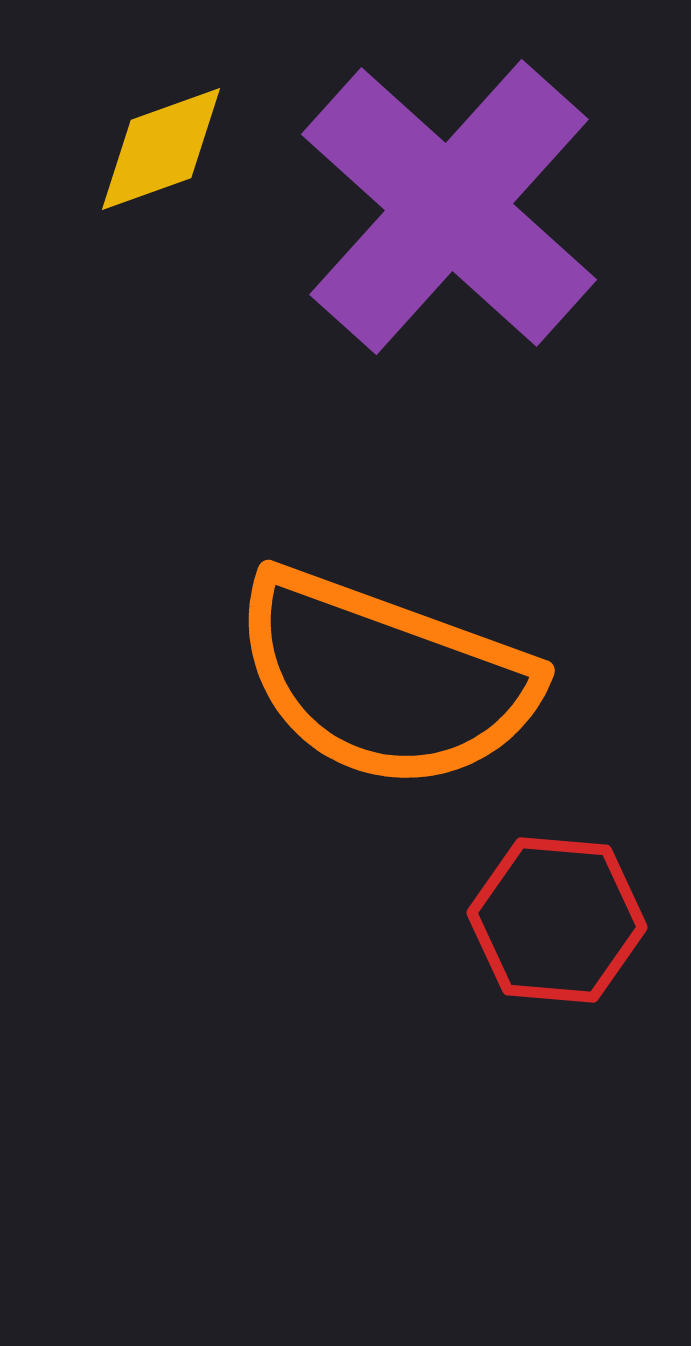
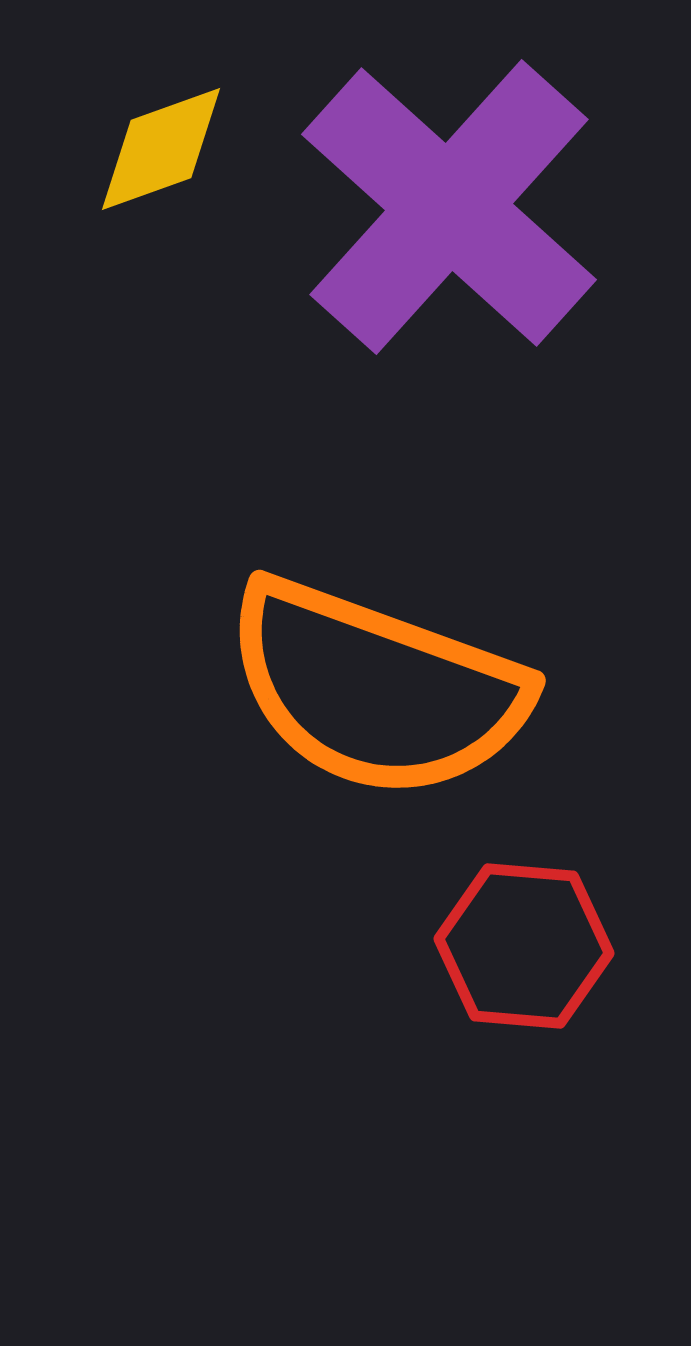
orange semicircle: moved 9 px left, 10 px down
red hexagon: moved 33 px left, 26 px down
